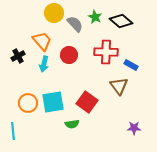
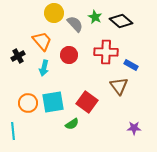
cyan arrow: moved 4 px down
green semicircle: rotated 24 degrees counterclockwise
